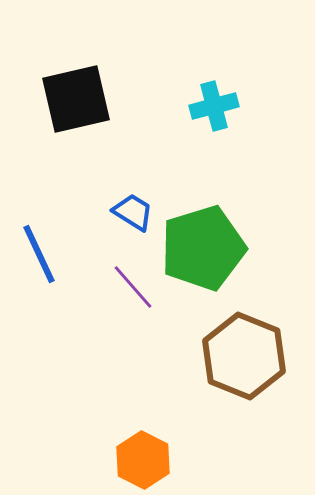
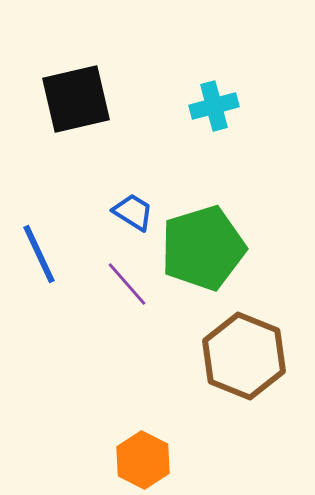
purple line: moved 6 px left, 3 px up
